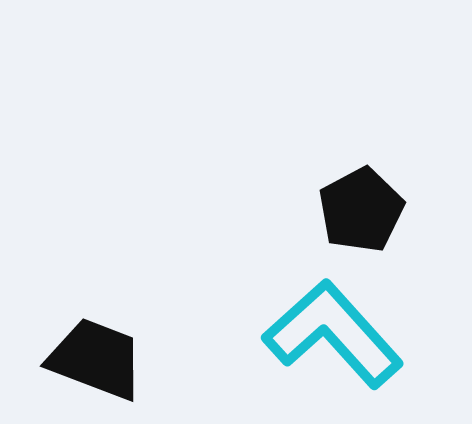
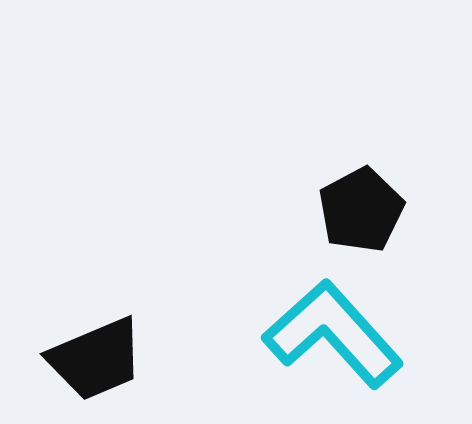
black trapezoid: rotated 136 degrees clockwise
